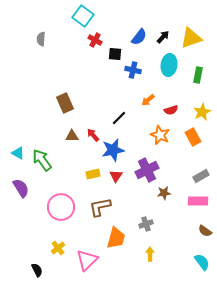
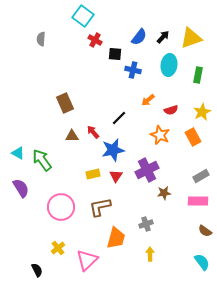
red arrow: moved 3 px up
